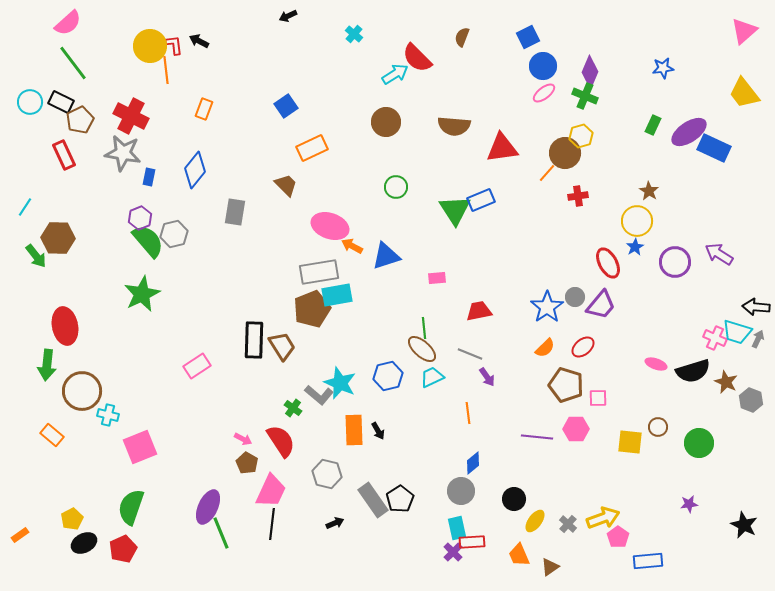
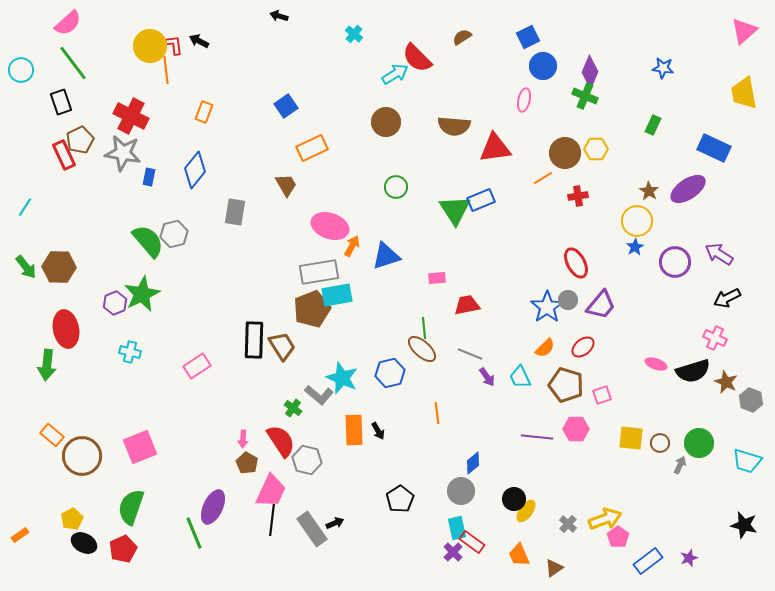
black arrow at (288, 16): moved 9 px left; rotated 42 degrees clockwise
brown semicircle at (462, 37): rotated 36 degrees clockwise
blue star at (663, 68): rotated 15 degrees clockwise
pink ellipse at (544, 93): moved 20 px left, 7 px down; rotated 40 degrees counterclockwise
yellow trapezoid at (744, 93): rotated 28 degrees clockwise
cyan circle at (30, 102): moved 9 px left, 32 px up
black rectangle at (61, 102): rotated 45 degrees clockwise
orange rectangle at (204, 109): moved 3 px down
brown pentagon at (80, 120): moved 20 px down
purple ellipse at (689, 132): moved 1 px left, 57 px down
yellow hexagon at (581, 136): moved 15 px right, 13 px down; rotated 15 degrees clockwise
red triangle at (502, 148): moved 7 px left
orange line at (547, 173): moved 4 px left, 5 px down; rotated 18 degrees clockwise
brown trapezoid at (286, 185): rotated 15 degrees clockwise
purple hexagon at (140, 218): moved 25 px left, 85 px down
brown hexagon at (58, 238): moved 1 px right, 29 px down
orange arrow at (352, 246): rotated 90 degrees clockwise
green arrow at (36, 256): moved 10 px left, 11 px down
red ellipse at (608, 263): moved 32 px left
gray circle at (575, 297): moved 7 px left, 3 px down
black arrow at (756, 307): moved 29 px left, 9 px up; rotated 32 degrees counterclockwise
red trapezoid at (479, 311): moved 12 px left, 6 px up
red ellipse at (65, 326): moved 1 px right, 3 px down
cyan trapezoid at (737, 332): moved 10 px right, 129 px down
gray arrow at (758, 339): moved 78 px left, 126 px down
blue hexagon at (388, 376): moved 2 px right, 3 px up
cyan trapezoid at (432, 377): moved 88 px right; rotated 90 degrees counterclockwise
cyan star at (340, 383): moved 2 px right, 5 px up
brown circle at (82, 391): moved 65 px down
pink square at (598, 398): moved 4 px right, 3 px up; rotated 18 degrees counterclockwise
orange line at (468, 413): moved 31 px left
cyan cross at (108, 415): moved 22 px right, 63 px up
brown circle at (658, 427): moved 2 px right, 16 px down
pink arrow at (243, 439): rotated 66 degrees clockwise
yellow square at (630, 442): moved 1 px right, 4 px up
gray hexagon at (327, 474): moved 20 px left, 14 px up
gray rectangle at (373, 500): moved 61 px left, 29 px down
purple star at (689, 504): moved 54 px down; rotated 12 degrees counterclockwise
purple ellipse at (208, 507): moved 5 px right
yellow arrow at (603, 518): moved 2 px right, 1 px down
yellow ellipse at (535, 521): moved 9 px left, 10 px up
black line at (272, 524): moved 4 px up
black star at (744, 525): rotated 12 degrees counterclockwise
green line at (221, 533): moved 27 px left
red rectangle at (472, 542): rotated 40 degrees clockwise
black ellipse at (84, 543): rotated 55 degrees clockwise
blue rectangle at (648, 561): rotated 32 degrees counterclockwise
brown triangle at (550, 567): moved 4 px right, 1 px down
